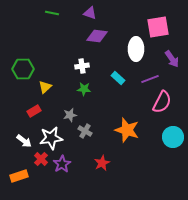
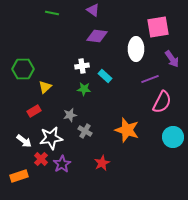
purple triangle: moved 3 px right, 3 px up; rotated 16 degrees clockwise
cyan rectangle: moved 13 px left, 2 px up
